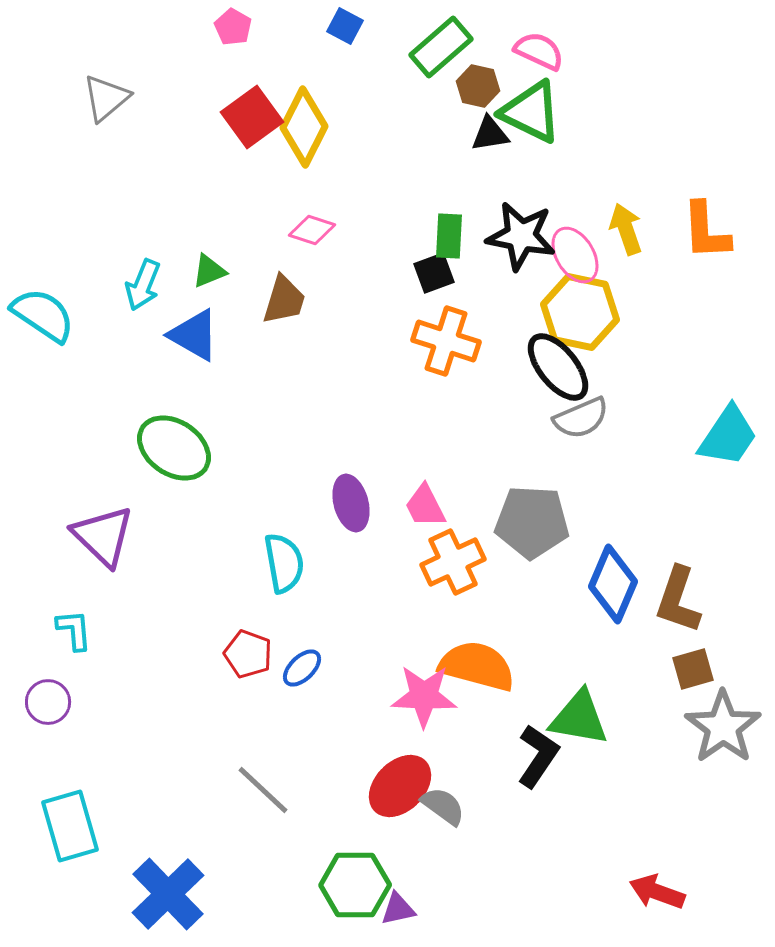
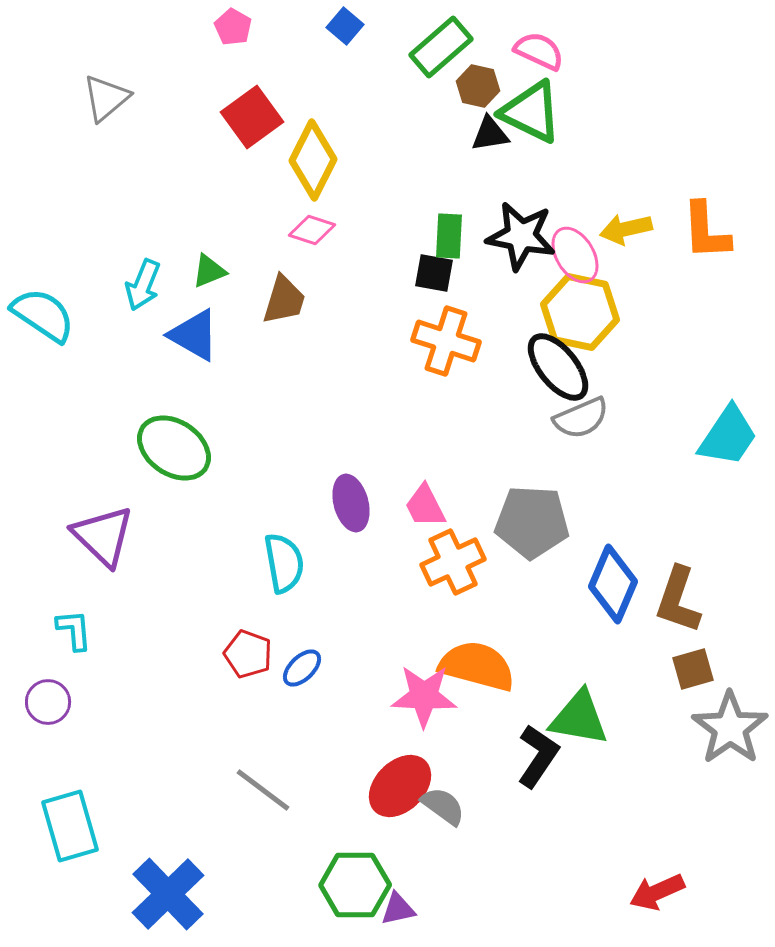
blue square at (345, 26): rotated 12 degrees clockwise
yellow diamond at (304, 127): moved 9 px right, 33 px down
yellow arrow at (626, 229): rotated 84 degrees counterclockwise
black square at (434, 273): rotated 30 degrees clockwise
gray star at (723, 727): moved 7 px right, 1 px down
gray line at (263, 790): rotated 6 degrees counterclockwise
red arrow at (657, 892): rotated 44 degrees counterclockwise
